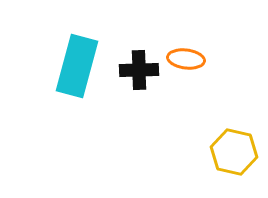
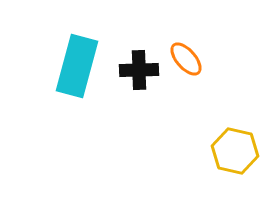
orange ellipse: rotated 42 degrees clockwise
yellow hexagon: moved 1 px right, 1 px up
